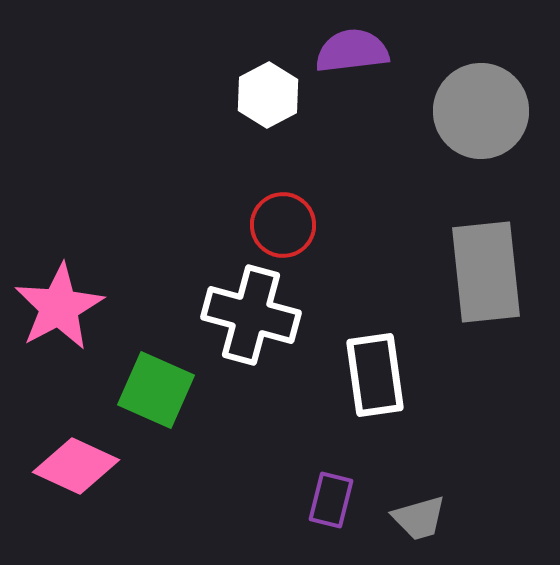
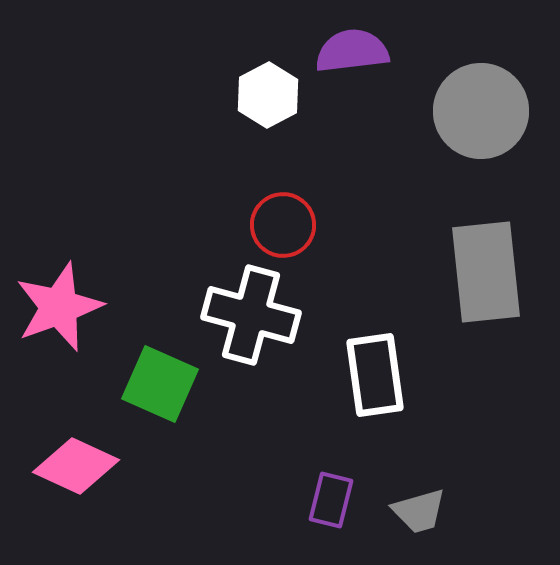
pink star: rotated 8 degrees clockwise
green square: moved 4 px right, 6 px up
gray trapezoid: moved 7 px up
